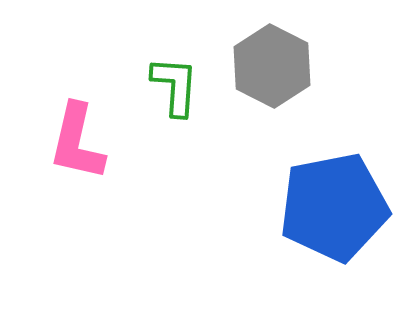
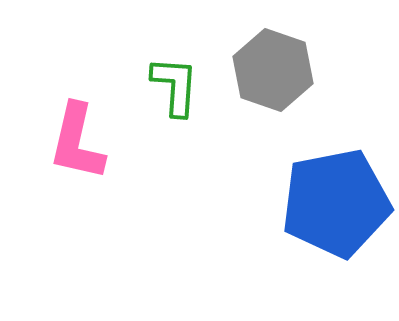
gray hexagon: moved 1 px right, 4 px down; rotated 8 degrees counterclockwise
blue pentagon: moved 2 px right, 4 px up
